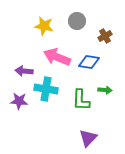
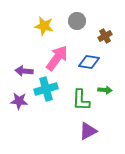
pink arrow: moved 1 px down; rotated 104 degrees clockwise
cyan cross: rotated 25 degrees counterclockwise
purple triangle: moved 7 px up; rotated 18 degrees clockwise
